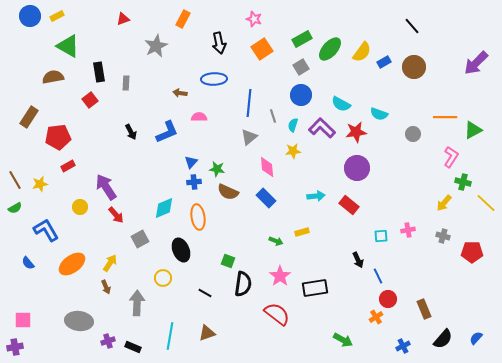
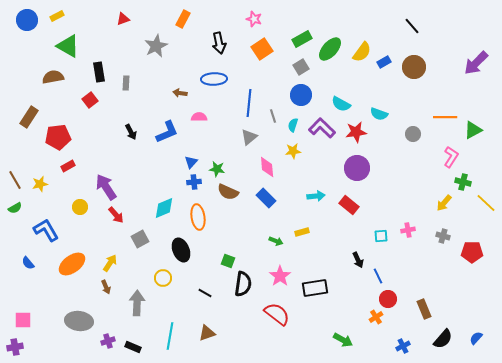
blue circle at (30, 16): moved 3 px left, 4 px down
